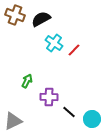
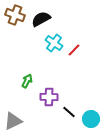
cyan circle: moved 1 px left
